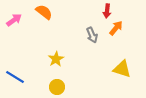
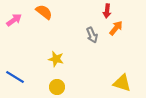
yellow star: rotated 28 degrees counterclockwise
yellow triangle: moved 14 px down
